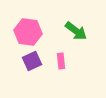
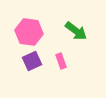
pink hexagon: moved 1 px right
pink rectangle: rotated 14 degrees counterclockwise
